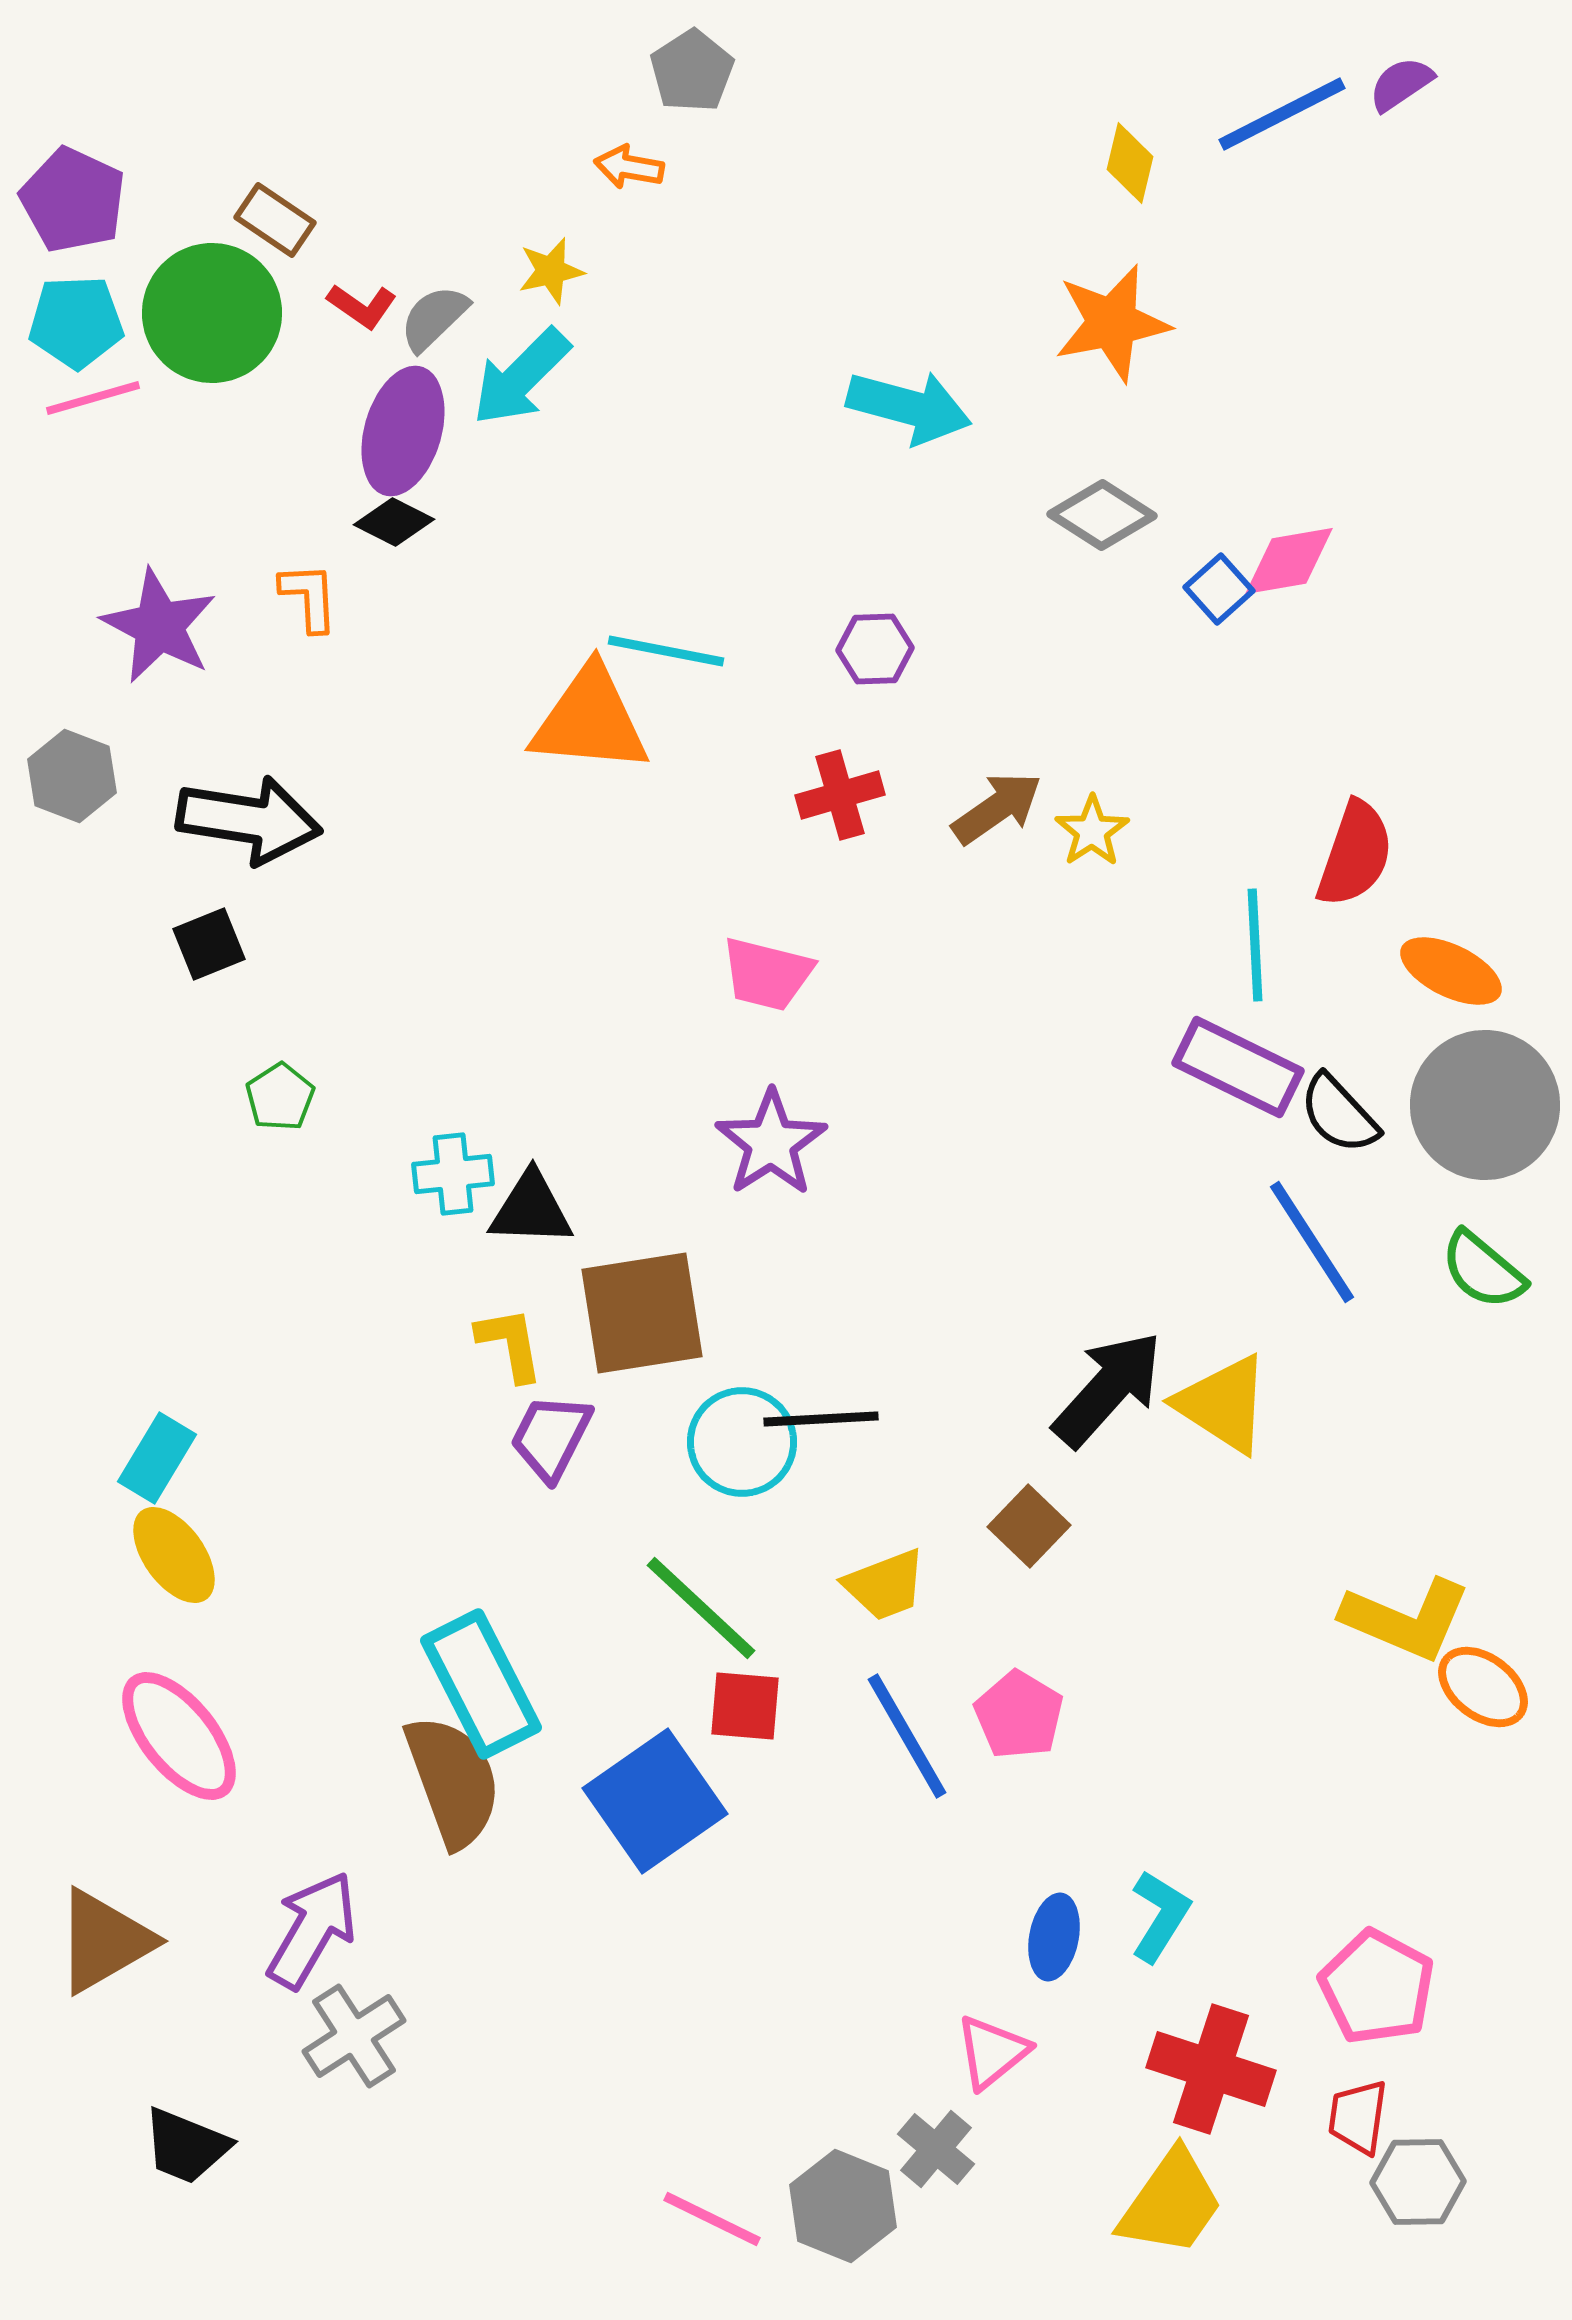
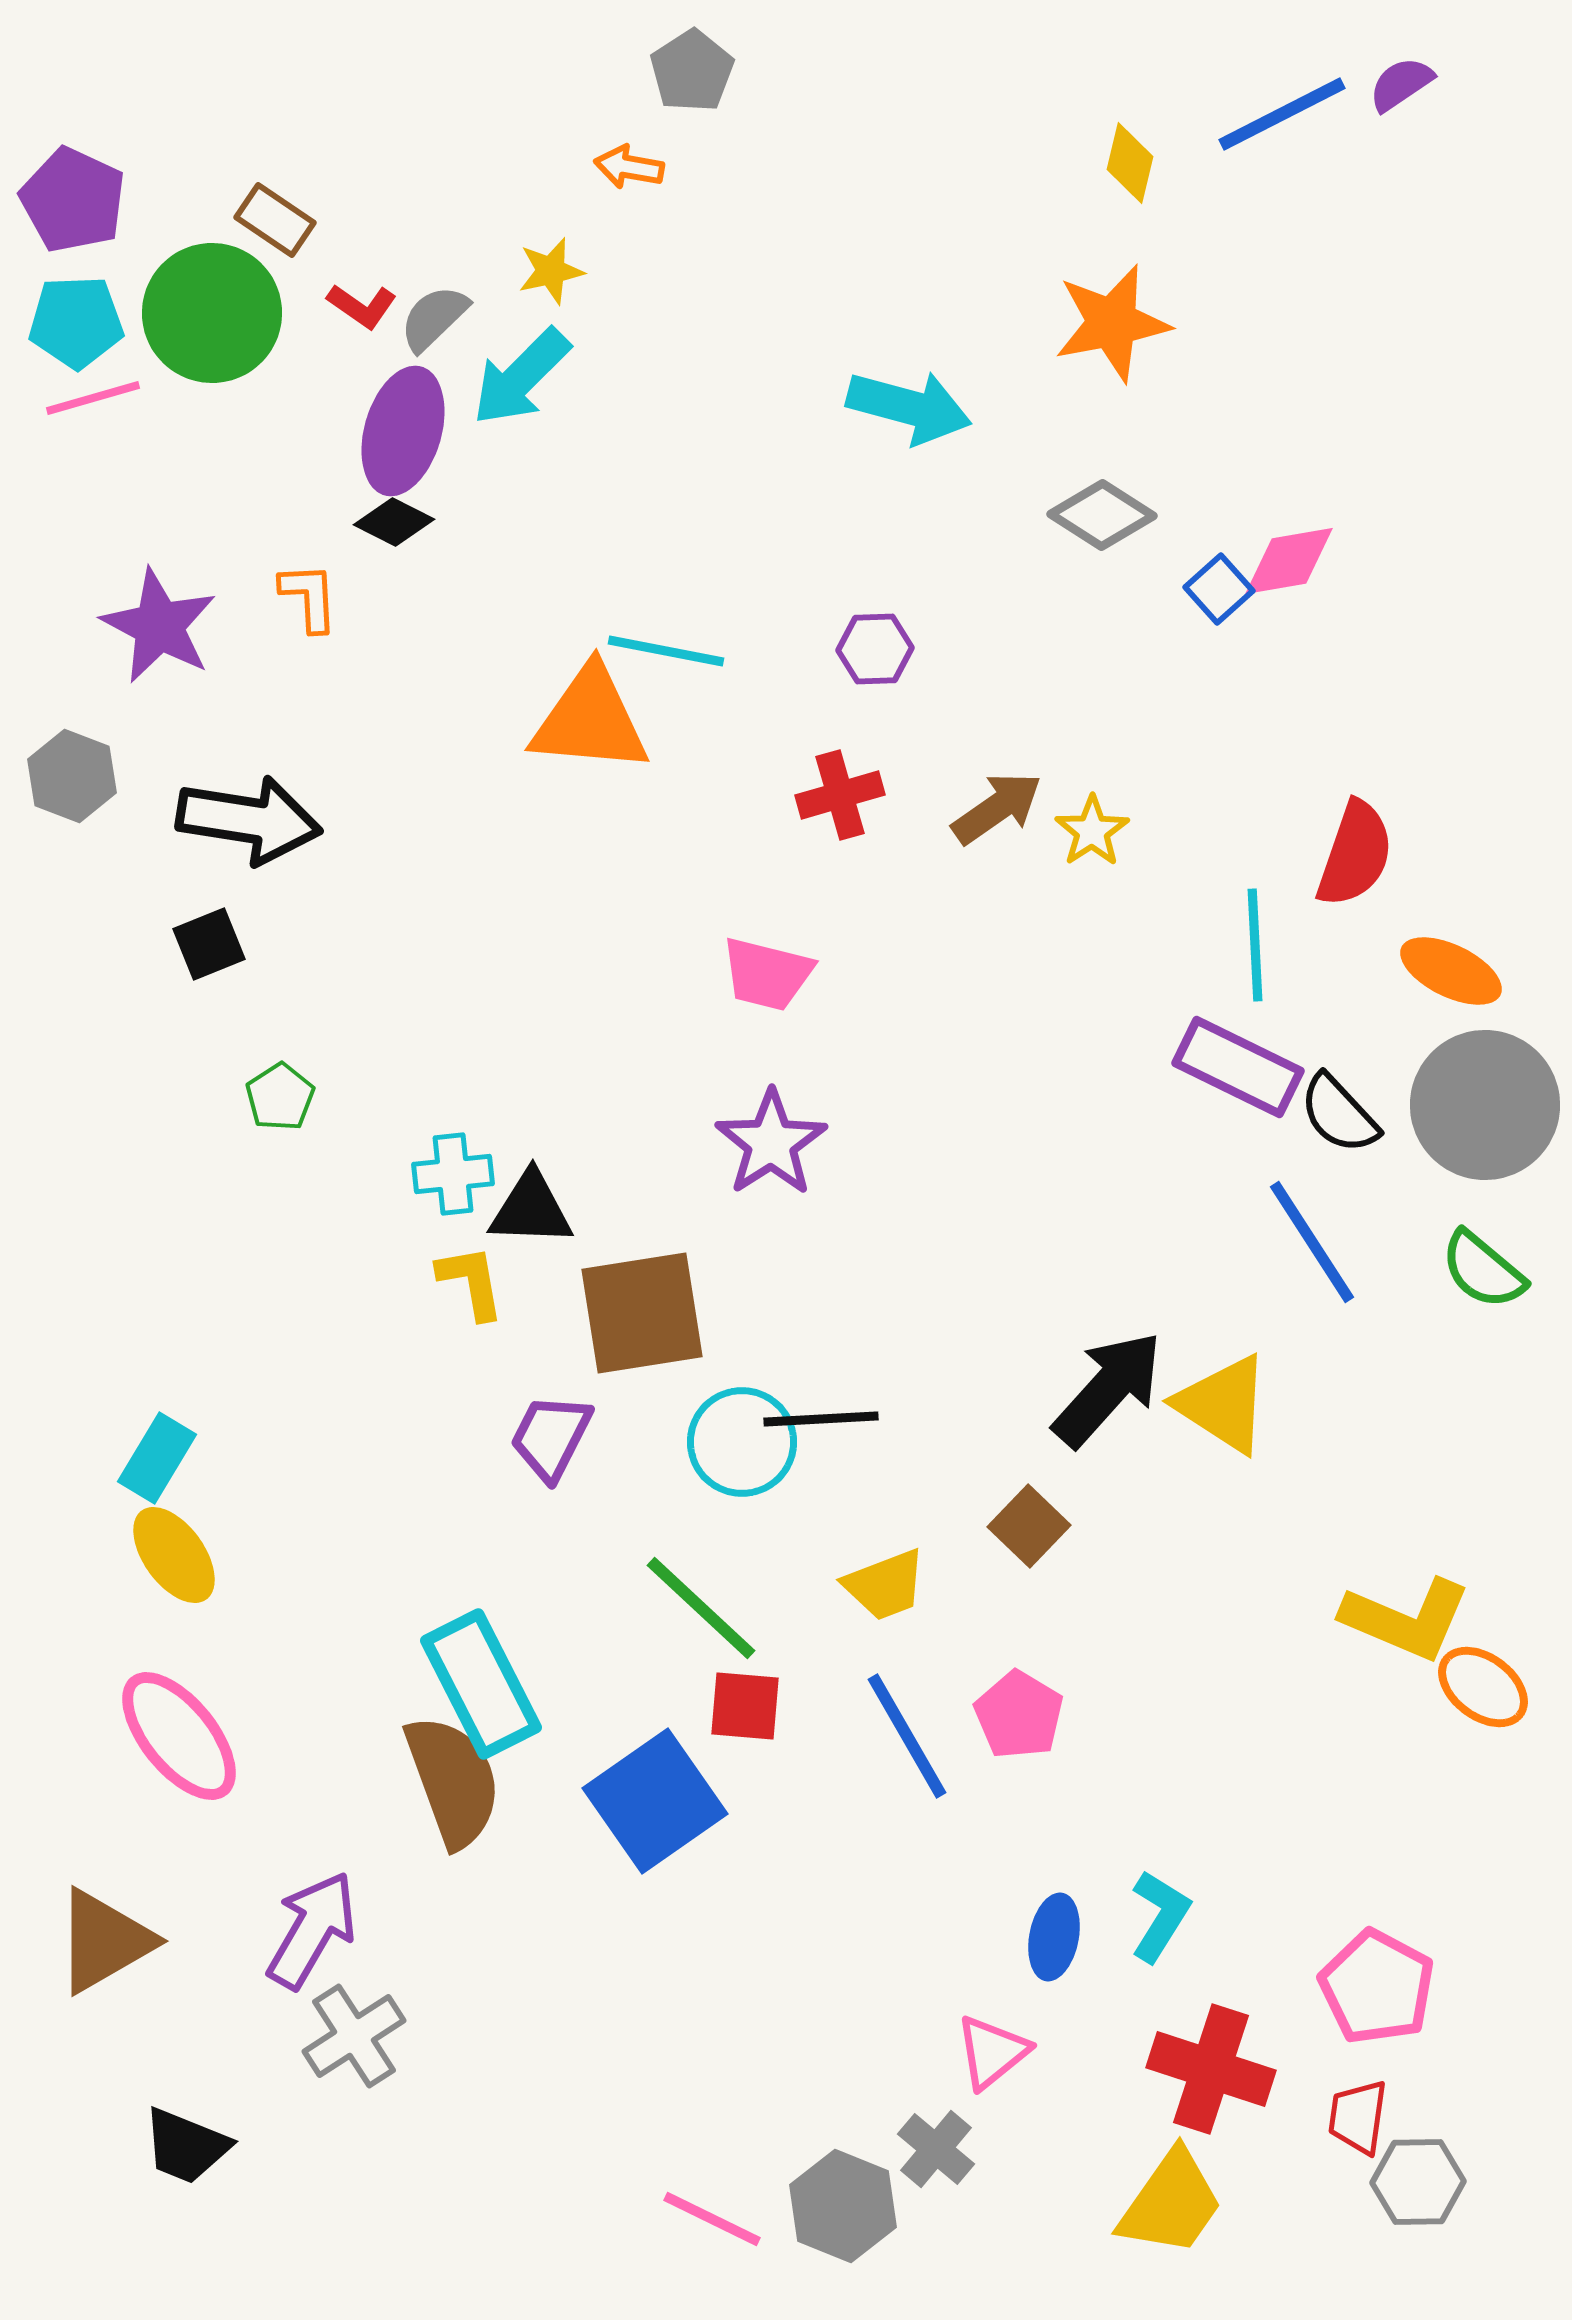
yellow L-shape at (510, 1344): moved 39 px left, 62 px up
